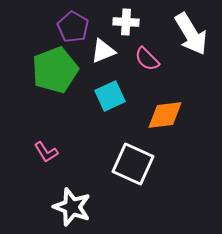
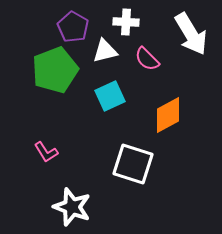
white triangle: moved 2 px right; rotated 8 degrees clockwise
orange diamond: moved 3 px right; rotated 21 degrees counterclockwise
white square: rotated 6 degrees counterclockwise
